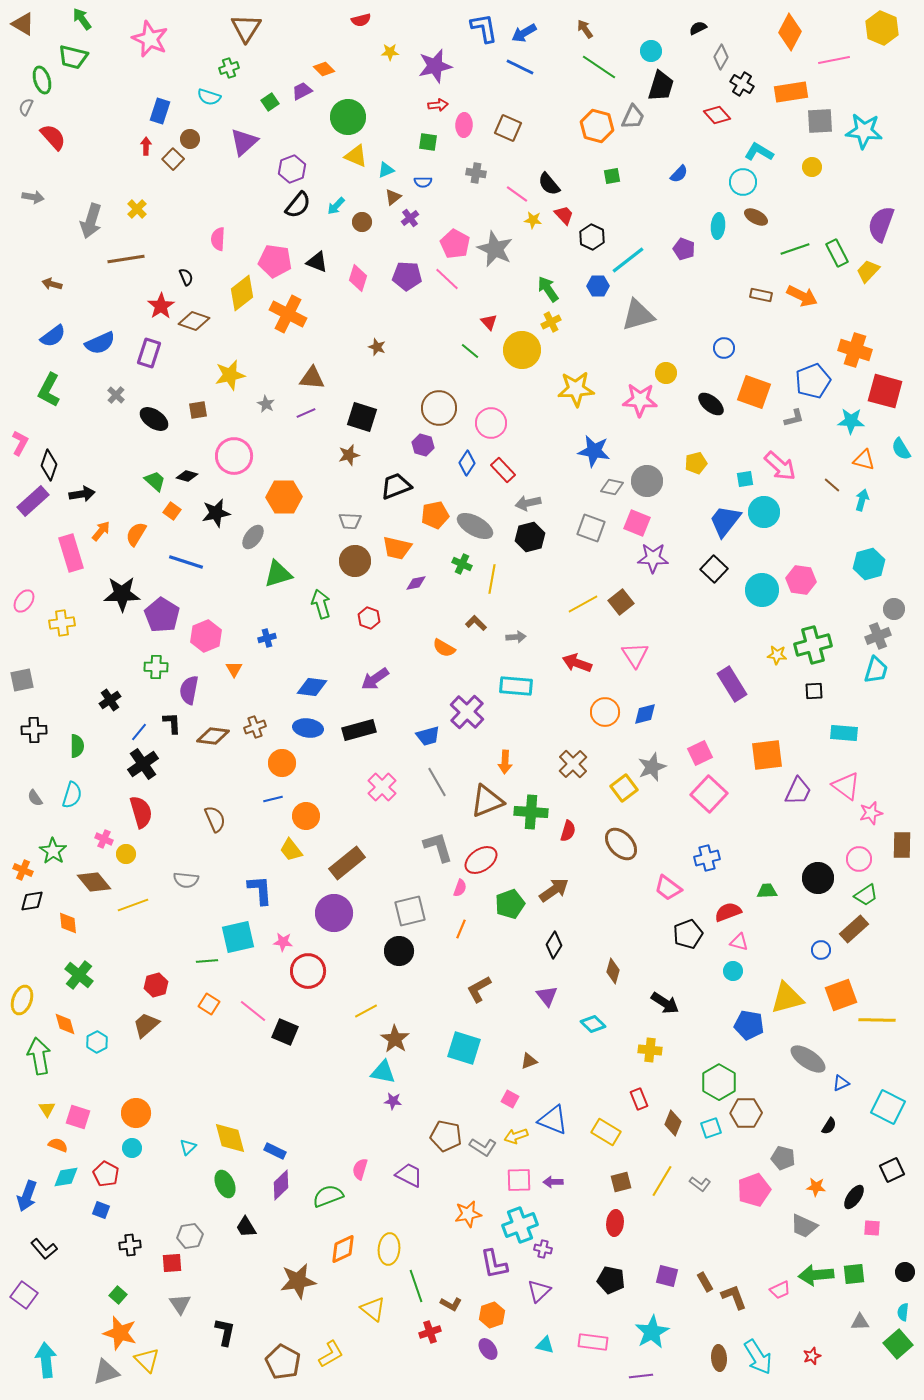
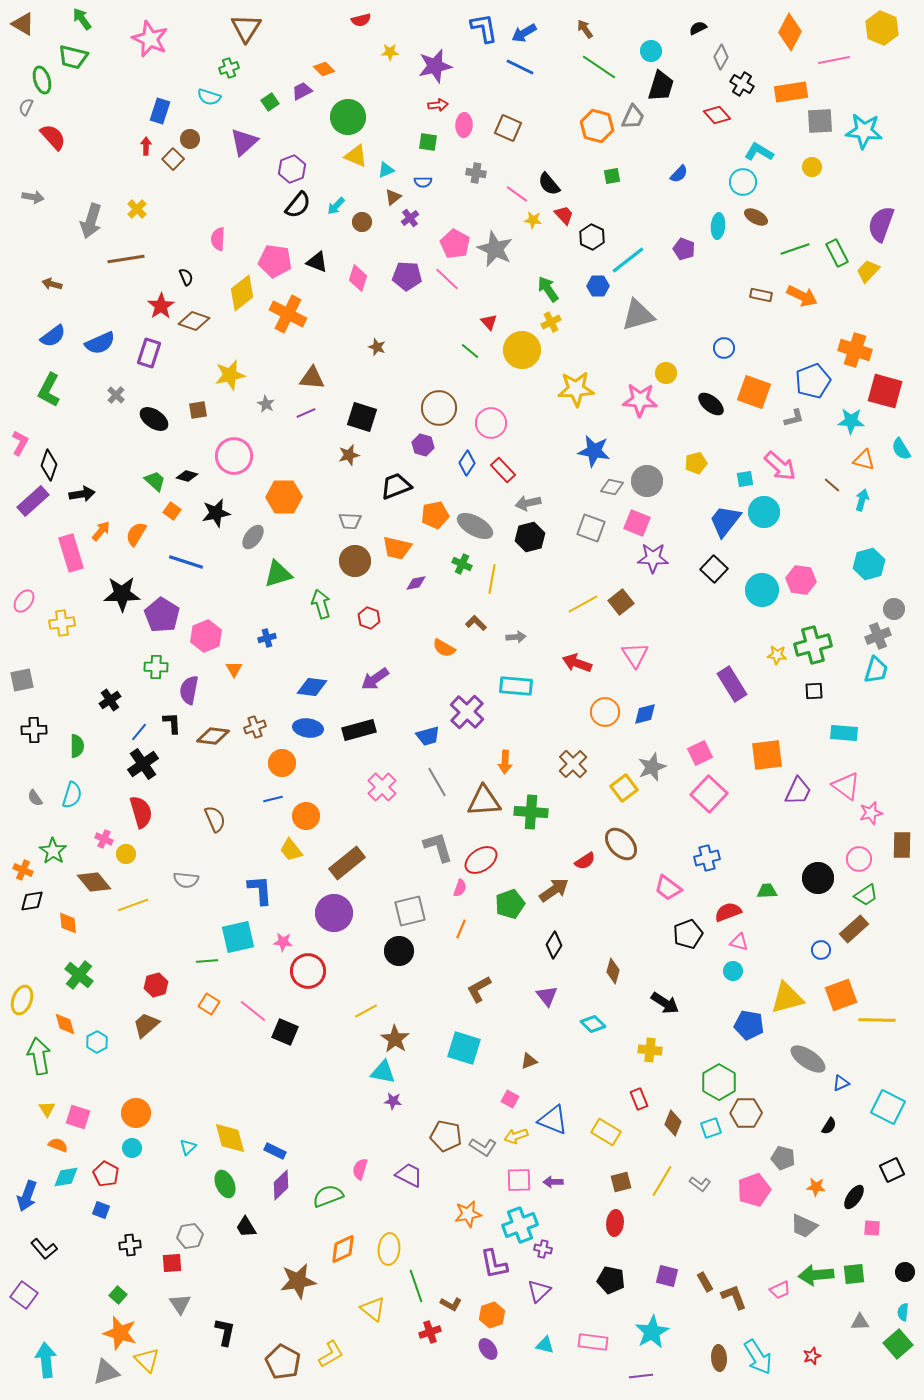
brown triangle at (487, 801): moved 3 px left; rotated 18 degrees clockwise
red semicircle at (568, 831): moved 17 px right, 30 px down; rotated 40 degrees clockwise
